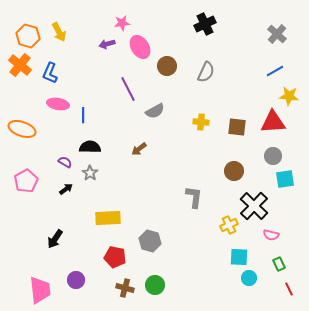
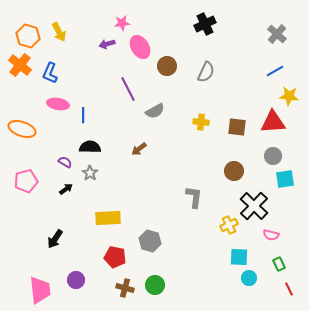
pink pentagon at (26, 181): rotated 15 degrees clockwise
